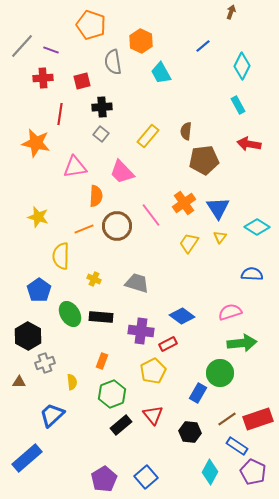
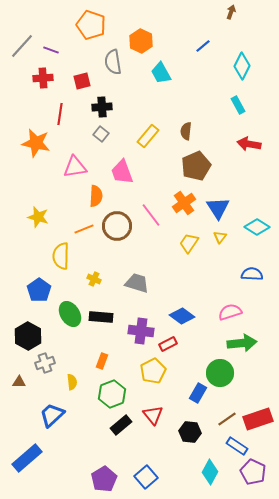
brown pentagon at (204, 160): moved 8 px left, 6 px down; rotated 16 degrees counterclockwise
pink trapezoid at (122, 172): rotated 24 degrees clockwise
